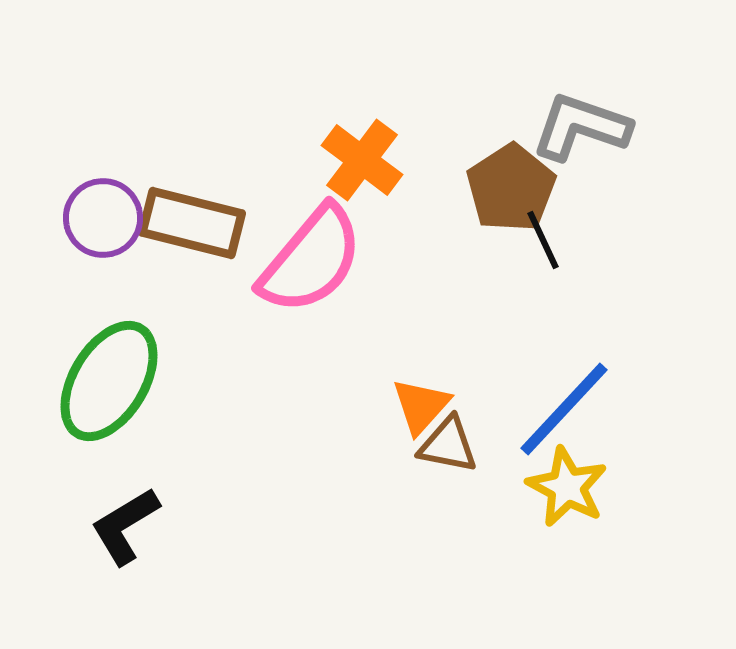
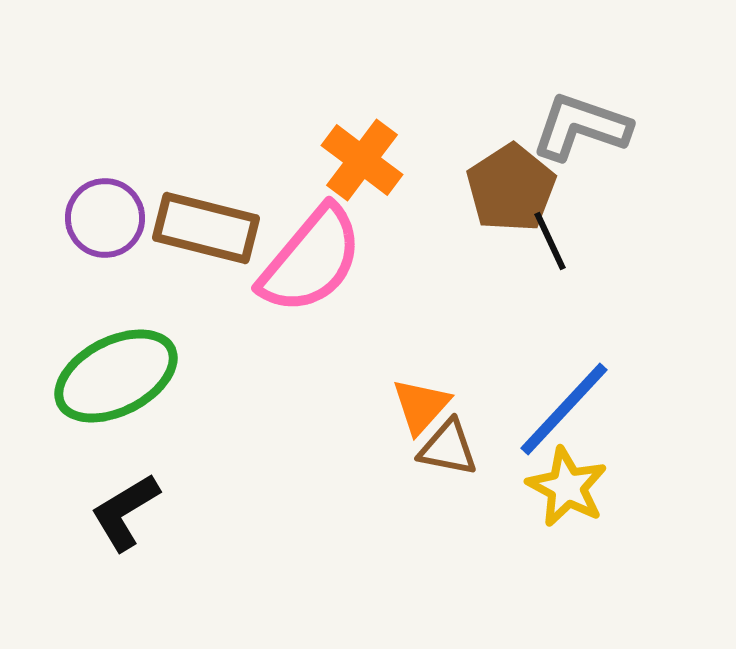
purple circle: moved 2 px right
brown rectangle: moved 14 px right, 5 px down
black line: moved 7 px right, 1 px down
green ellipse: moved 7 px right, 5 px up; rotated 32 degrees clockwise
brown triangle: moved 3 px down
black L-shape: moved 14 px up
